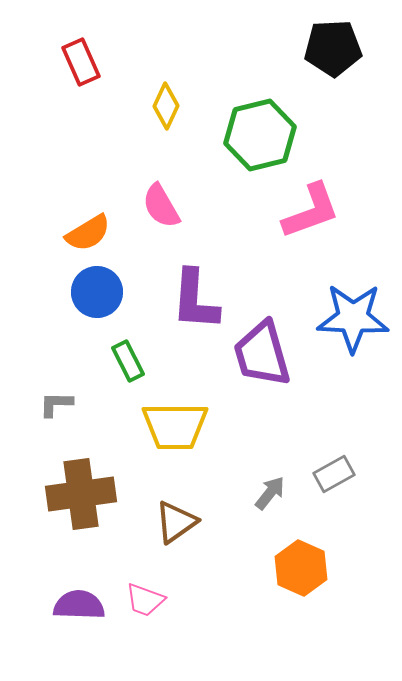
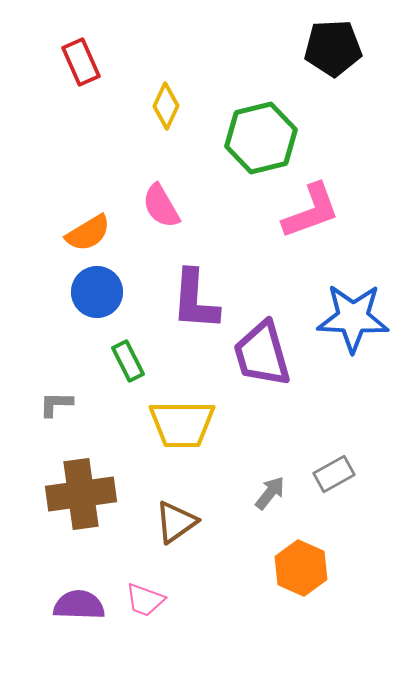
green hexagon: moved 1 px right, 3 px down
yellow trapezoid: moved 7 px right, 2 px up
